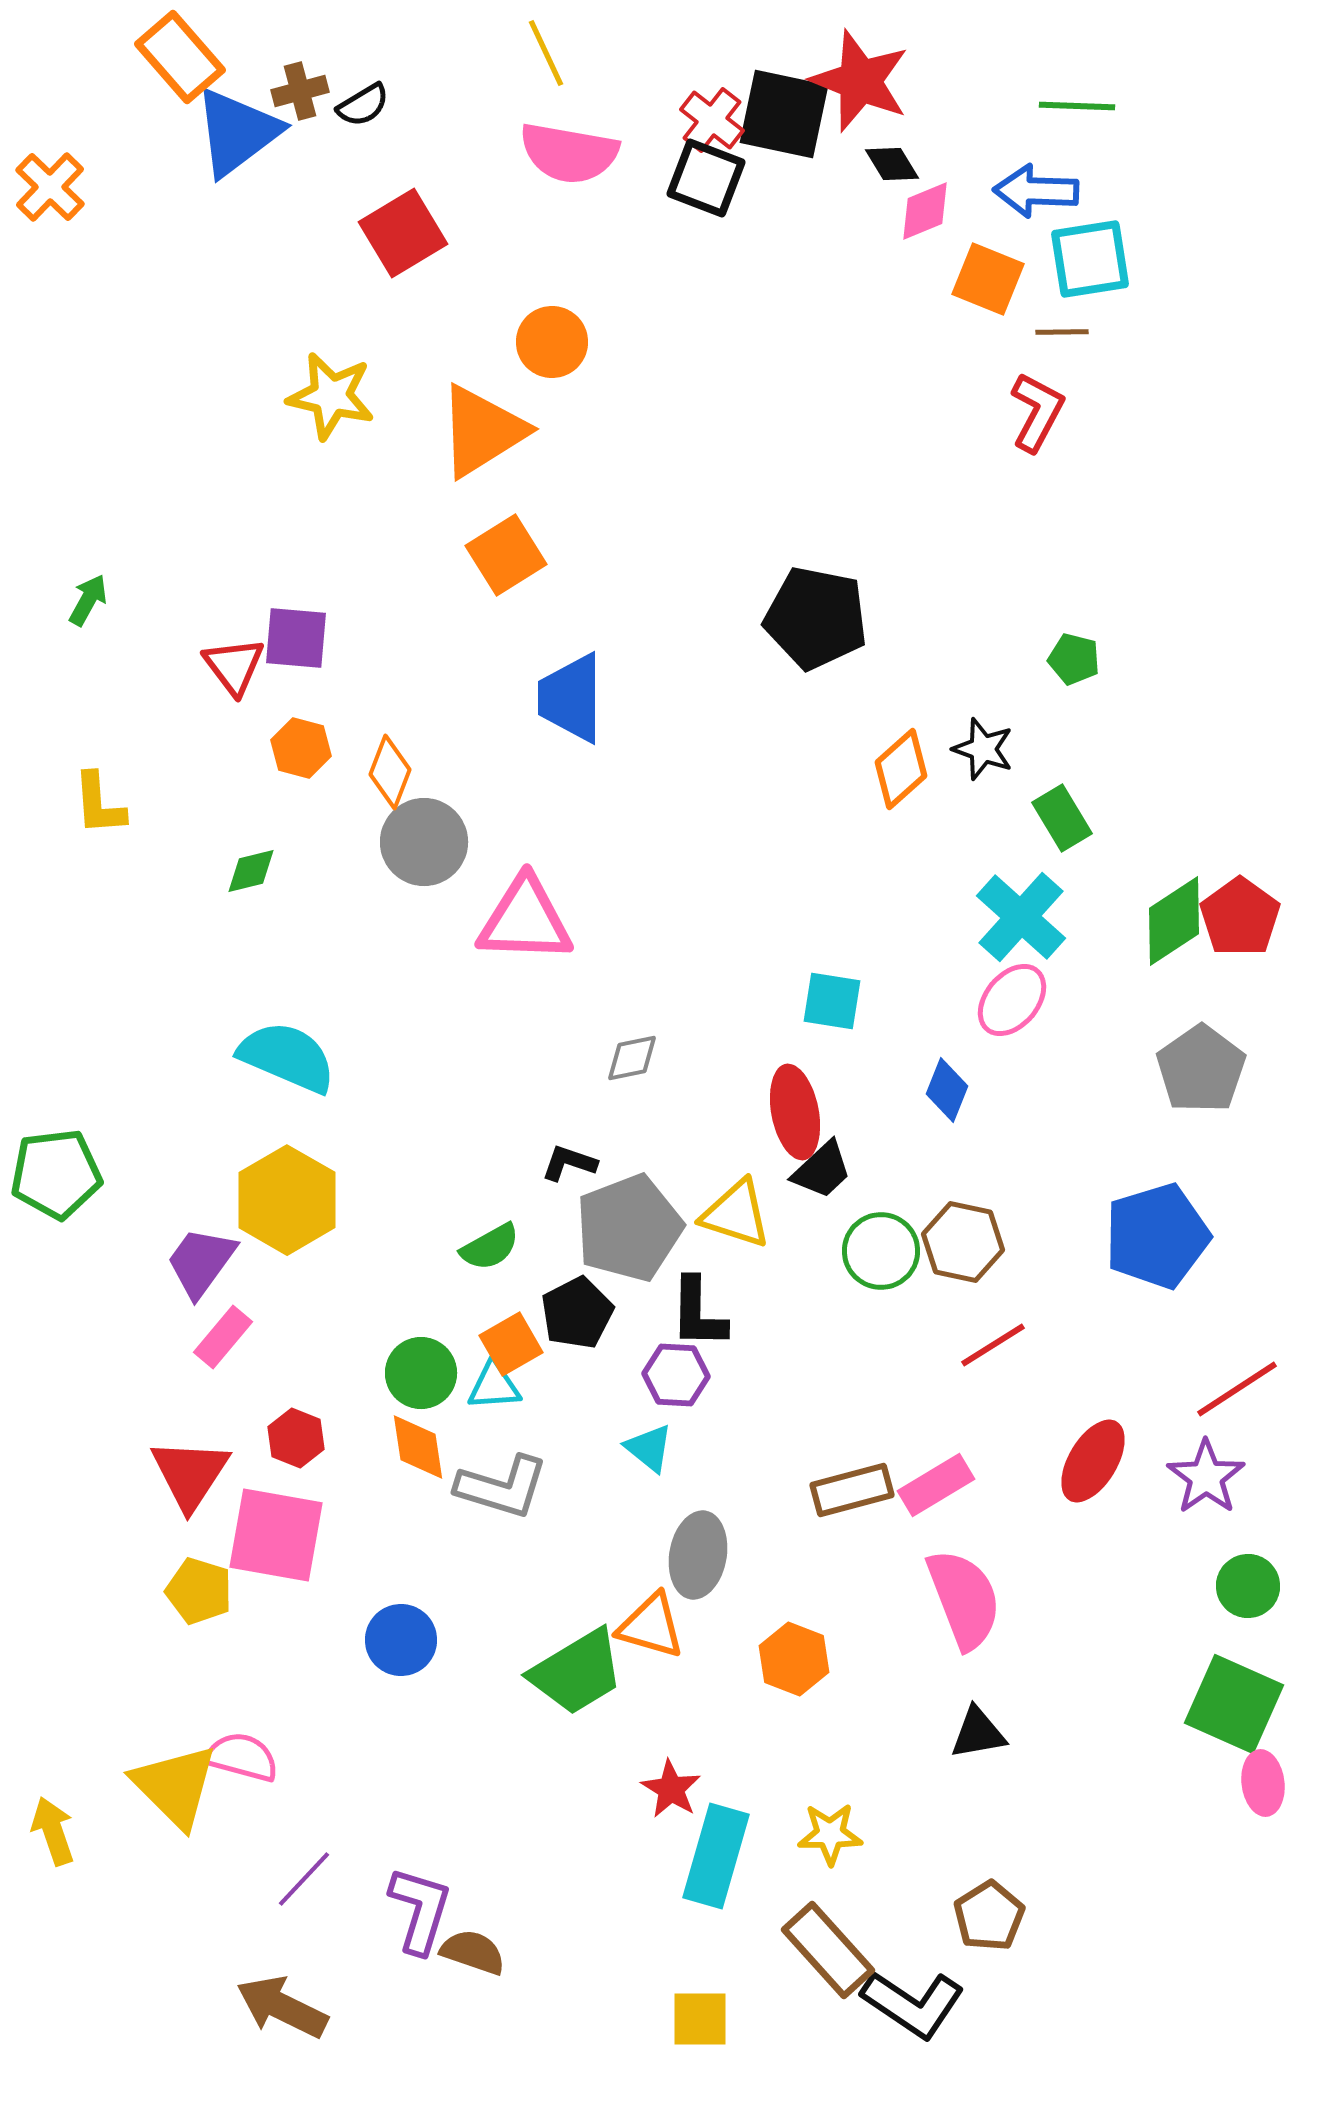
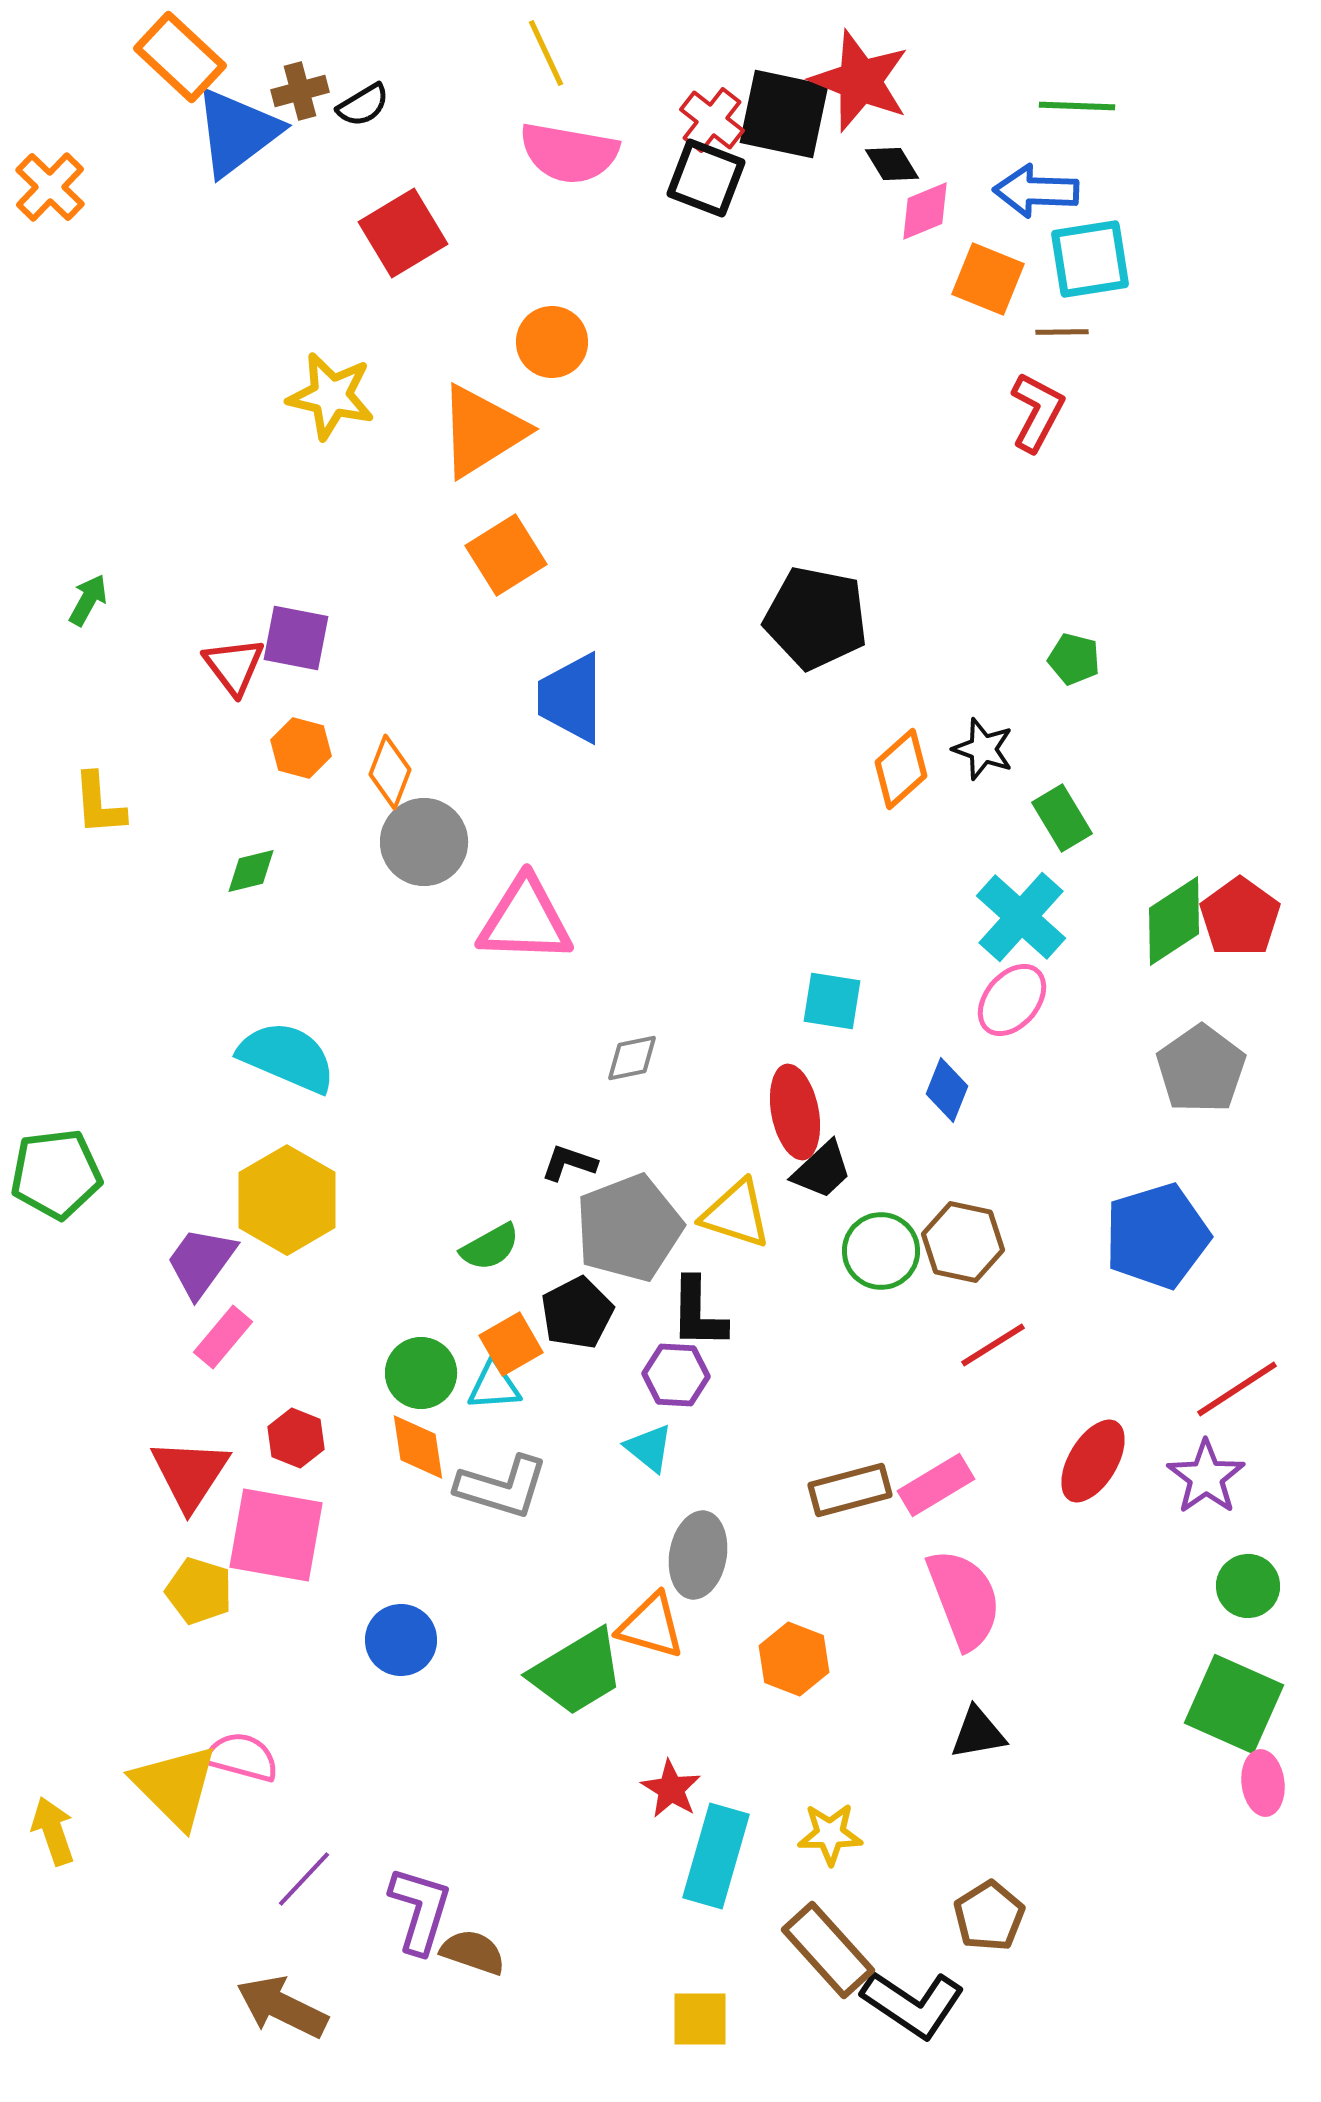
orange rectangle at (180, 57): rotated 6 degrees counterclockwise
purple square at (296, 638): rotated 6 degrees clockwise
brown rectangle at (852, 1490): moved 2 px left
